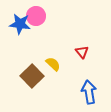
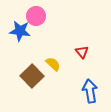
blue star: moved 7 px down
blue arrow: moved 1 px right, 1 px up
